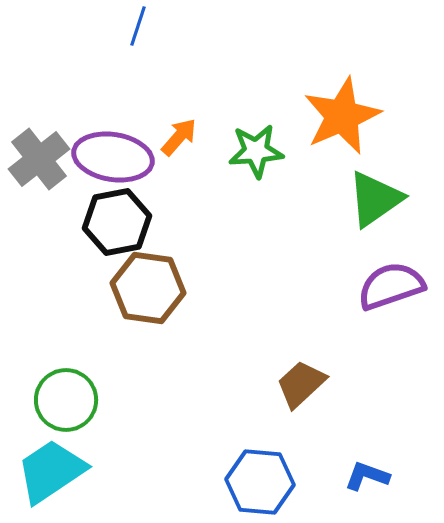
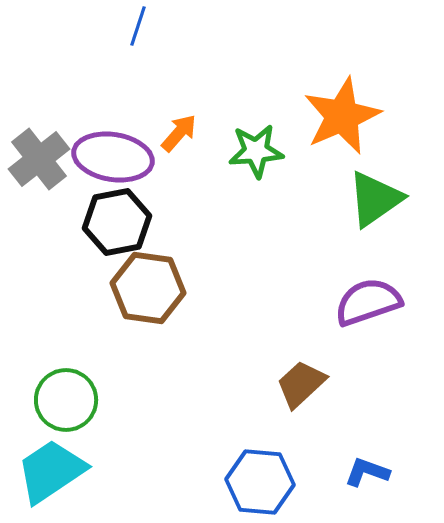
orange arrow: moved 4 px up
purple semicircle: moved 23 px left, 16 px down
blue L-shape: moved 4 px up
